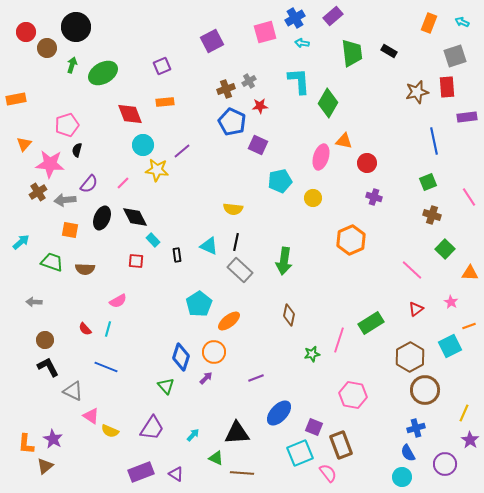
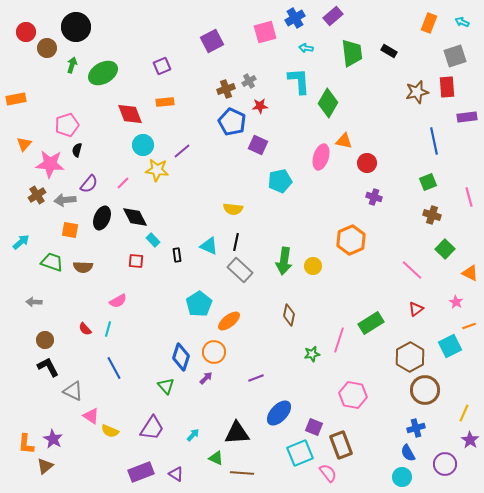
cyan arrow at (302, 43): moved 4 px right, 5 px down
brown cross at (38, 192): moved 1 px left, 3 px down
pink line at (469, 197): rotated 18 degrees clockwise
yellow circle at (313, 198): moved 68 px down
brown semicircle at (85, 269): moved 2 px left, 2 px up
orange triangle at (470, 273): rotated 24 degrees clockwise
pink star at (451, 302): moved 5 px right
blue line at (106, 367): moved 8 px right, 1 px down; rotated 40 degrees clockwise
